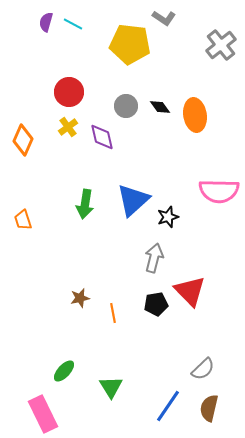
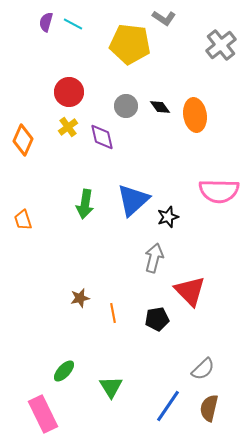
black pentagon: moved 1 px right, 15 px down
